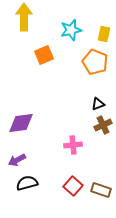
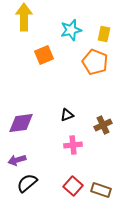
black triangle: moved 31 px left, 11 px down
purple arrow: rotated 12 degrees clockwise
black semicircle: rotated 25 degrees counterclockwise
